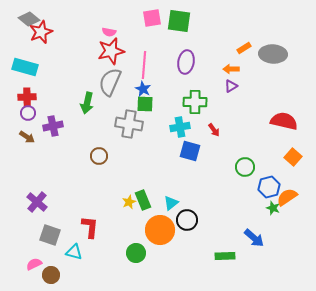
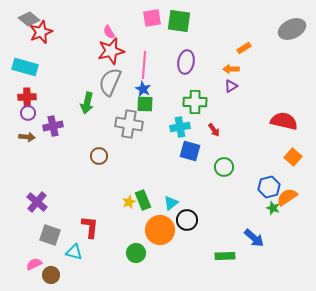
pink semicircle at (109, 32): rotated 48 degrees clockwise
gray ellipse at (273, 54): moved 19 px right, 25 px up; rotated 28 degrees counterclockwise
brown arrow at (27, 137): rotated 28 degrees counterclockwise
green circle at (245, 167): moved 21 px left
